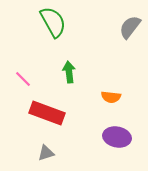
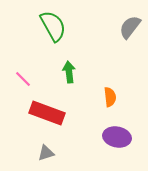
green semicircle: moved 4 px down
orange semicircle: moved 1 px left; rotated 102 degrees counterclockwise
